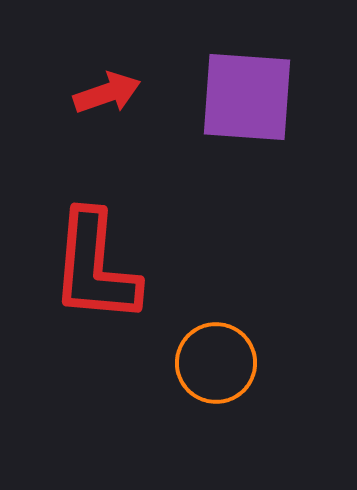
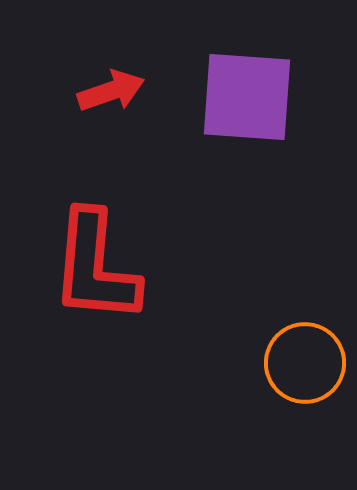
red arrow: moved 4 px right, 2 px up
orange circle: moved 89 px right
